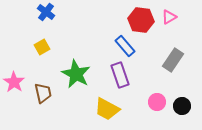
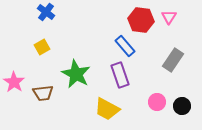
pink triangle: rotated 28 degrees counterclockwise
brown trapezoid: rotated 95 degrees clockwise
